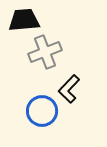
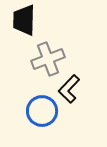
black trapezoid: rotated 84 degrees counterclockwise
gray cross: moved 3 px right, 7 px down
